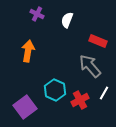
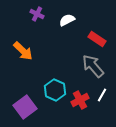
white semicircle: rotated 42 degrees clockwise
red rectangle: moved 1 px left, 2 px up; rotated 12 degrees clockwise
orange arrow: moved 5 px left; rotated 125 degrees clockwise
gray arrow: moved 3 px right
white line: moved 2 px left, 2 px down
